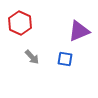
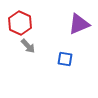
purple triangle: moved 7 px up
gray arrow: moved 4 px left, 11 px up
